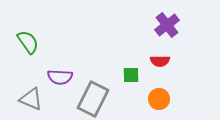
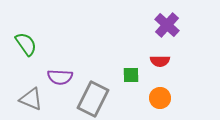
purple cross: rotated 10 degrees counterclockwise
green semicircle: moved 2 px left, 2 px down
orange circle: moved 1 px right, 1 px up
